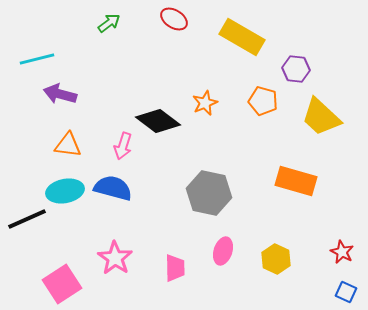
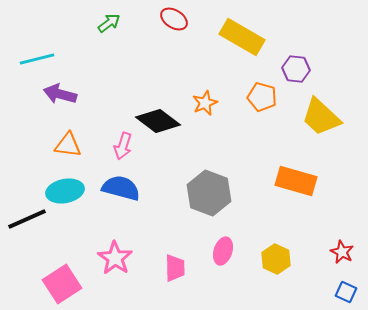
orange pentagon: moved 1 px left, 4 px up
blue semicircle: moved 8 px right
gray hexagon: rotated 9 degrees clockwise
